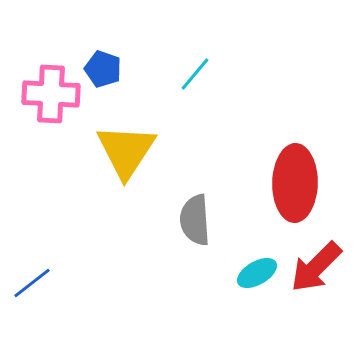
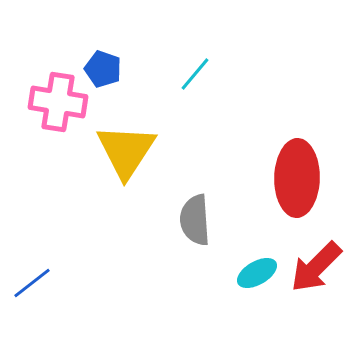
pink cross: moved 7 px right, 8 px down; rotated 6 degrees clockwise
red ellipse: moved 2 px right, 5 px up
